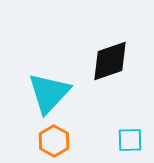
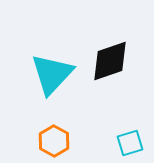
cyan triangle: moved 3 px right, 19 px up
cyan square: moved 3 px down; rotated 16 degrees counterclockwise
